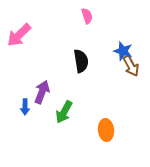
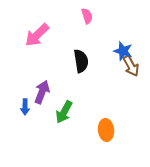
pink arrow: moved 18 px right
